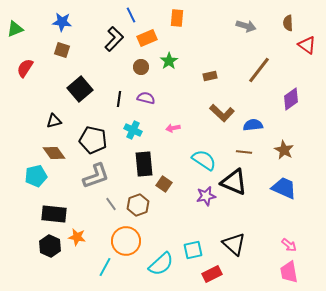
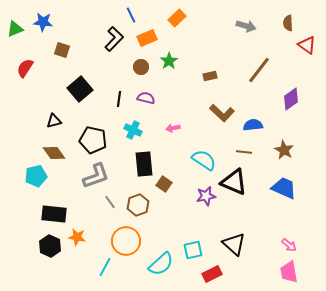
orange rectangle at (177, 18): rotated 42 degrees clockwise
blue star at (62, 22): moved 19 px left
gray line at (111, 204): moved 1 px left, 2 px up
